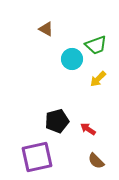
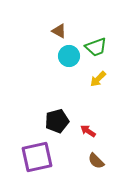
brown triangle: moved 13 px right, 2 px down
green trapezoid: moved 2 px down
cyan circle: moved 3 px left, 3 px up
red arrow: moved 2 px down
